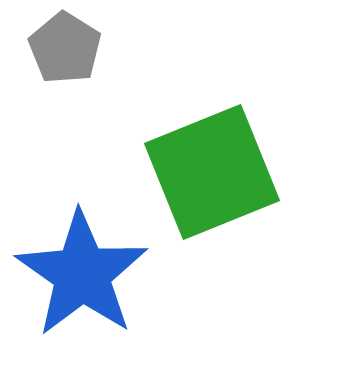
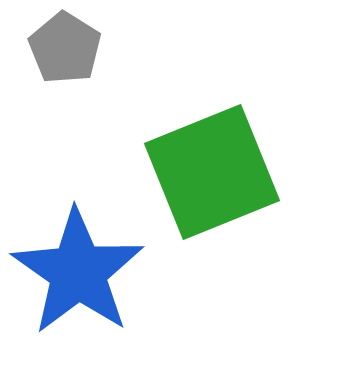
blue star: moved 4 px left, 2 px up
